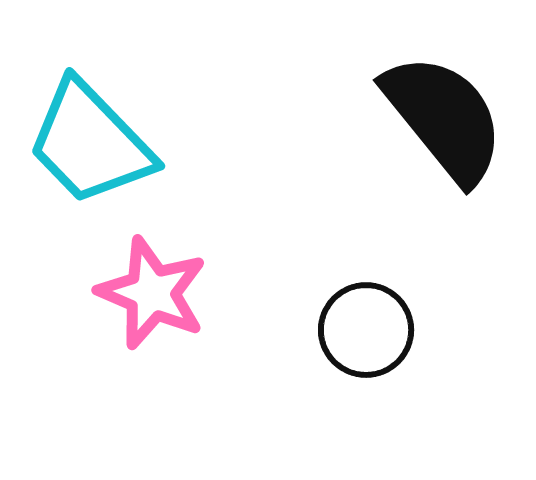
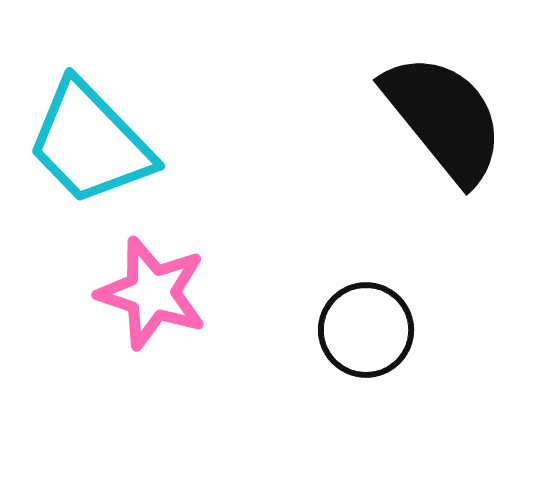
pink star: rotated 5 degrees counterclockwise
